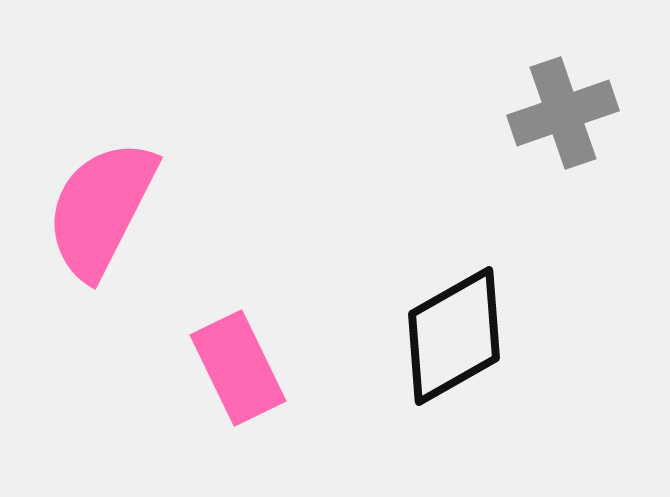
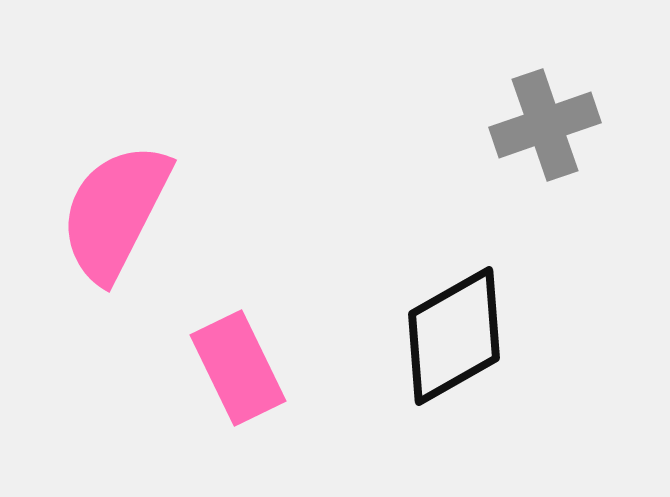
gray cross: moved 18 px left, 12 px down
pink semicircle: moved 14 px right, 3 px down
